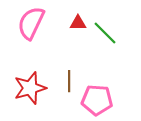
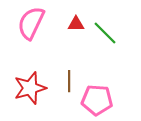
red triangle: moved 2 px left, 1 px down
